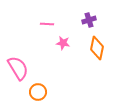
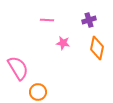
pink line: moved 4 px up
